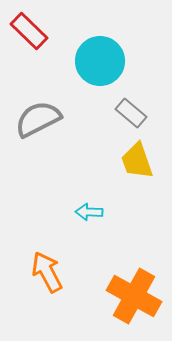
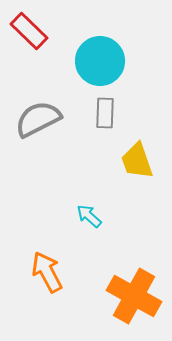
gray rectangle: moved 26 px left; rotated 52 degrees clockwise
cyan arrow: moved 4 px down; rotated 40 degrees clockwise
